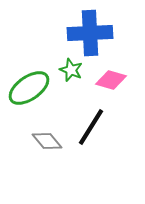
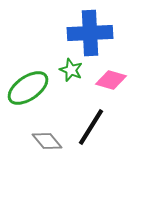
green ellipse: moved 1 px left
